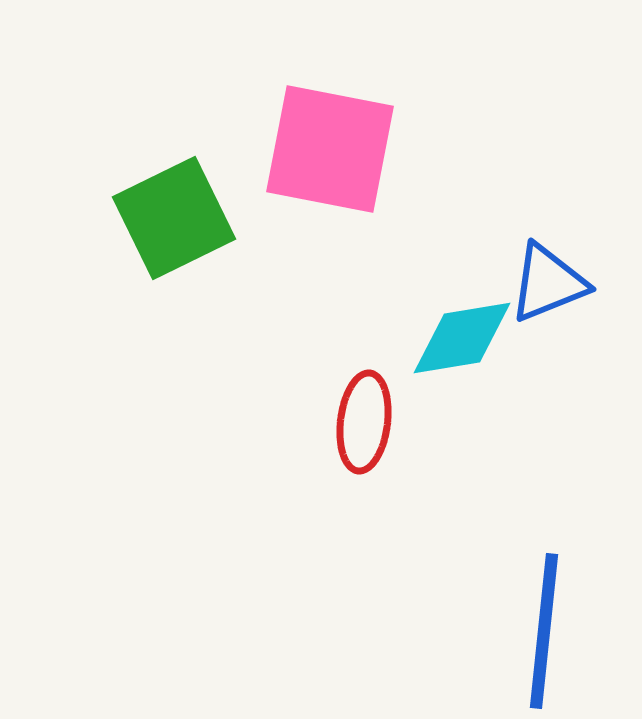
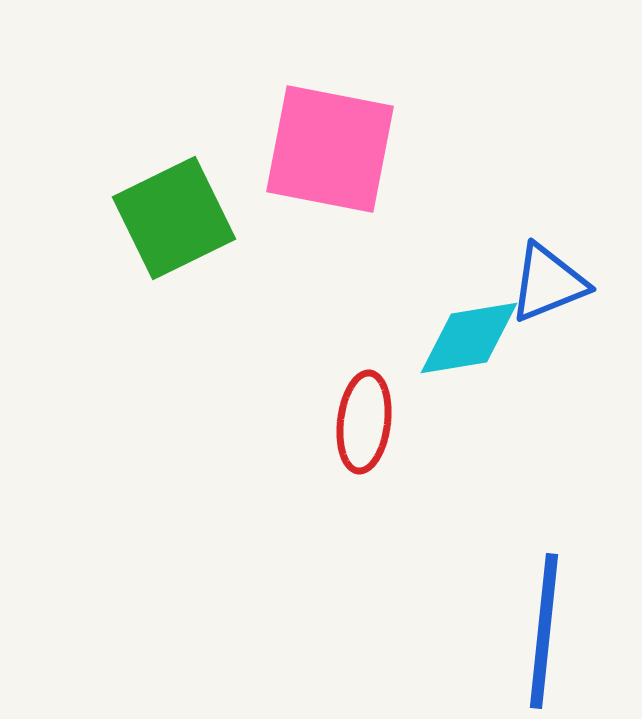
cyan diamond: moved 7 px right
